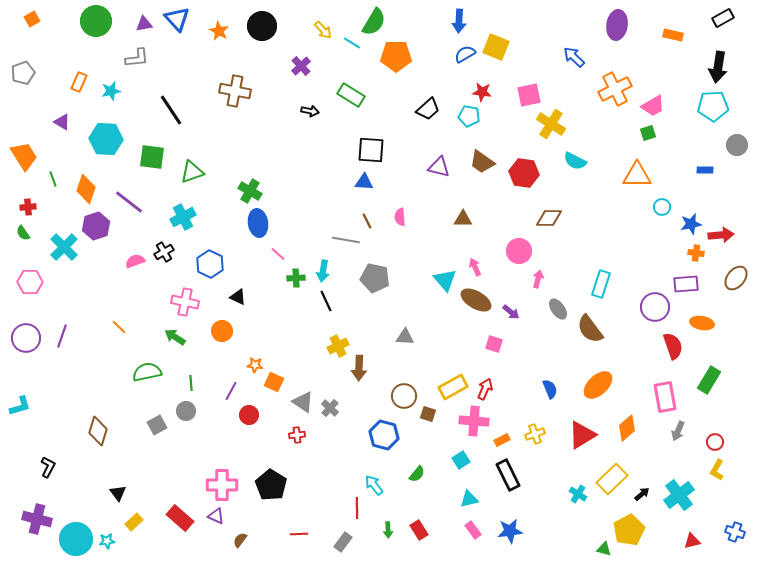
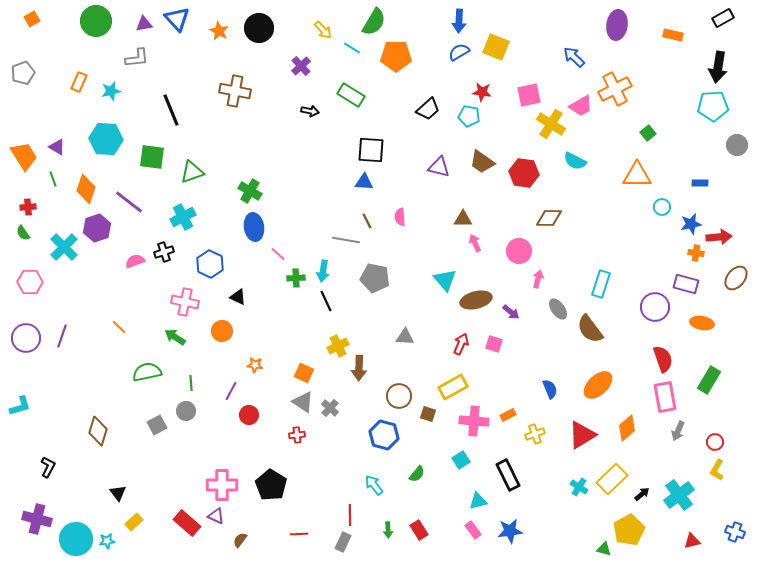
black circle at (262, 26): moved 3 px left, 2 px down
cyan line at (352, 43): moved 5 px down
blue semicircle at (465, 54): moved 6 px left, 2 px up
pink trapezoid at (653, 106): moved 72 px left
black line at (171, 110): rotated 12 degrees clockwise
purple triangle at (62, 122): moved 5 px left, 25 px down
green square at (648, 133): rotated 21 degrees counterclockwise
blue rectangle at (705, 170): moved 5 px left, 13 px down
blue ellipse at (258, 223): moved 4 px left, 4 px down
purple hexagon at (96, 226): moved 1 px right, 2 px down
red arrow at (721, 235): moved 2 px left, 2 px down
black cross at (164, 252): rotated 12 degrees clockwise
pink arrow at (475, 267): moved 24 px up
purple rectangle at (686, 284): rotated 20 degrees clockwise
brown ellipse at (476, 300): rotated 44 degrees counterclockwise
red semicircle at (673, 346): moved 10 px left, 13 px down
orange square at (274, 382): moved 30 px right, 9 px up
red arrow at (485, 389): moved 24 px left, 45 px up
brown circle at (404, 396): moved 5 px left
orange rectangle at (502, 440): moved 6 px right, 25 px up
cyan cross at (578, 494): moved 1 px right, 7 px up
cyan triangle at (469, 499): moved 9 px right, 2 px down
red line at (357, 508): moved 7 px left, 7 px down
red rectangle at (180, 518): moved 7 px right, 5 px down
gray rectangle at (343, 542): rotated 12 degrees counterclockwise
